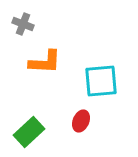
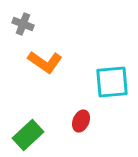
orange L-shape: rotated 32 degrees clockwise
cyan square: moved 11 px right, 1 px down
green rectangle: moved 1 px left, 3 px down
